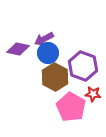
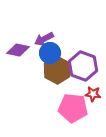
purple diamond: moved 1 px down
blue circle: moved 2 px right
brown hexagon: moved 2 px right, 7 px up
pink pentagon: moved 2 px right, 1 px down; rotated 24 degrees counterclockwise
